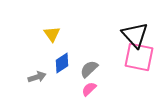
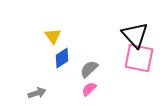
yellow triangle: moved 1 px right, 2 px down
pink square: moved 1 px down
blue diamond: moved 5 px up
gray arrow: moved 16 px down
